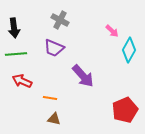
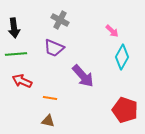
cyan diamond: moved 7 px left, 7 px down
red pentagon: rotated 30 degrees counterclockwise
brown triangle: moved 6 px left, 2 px down
